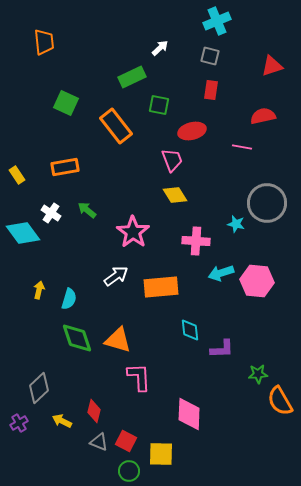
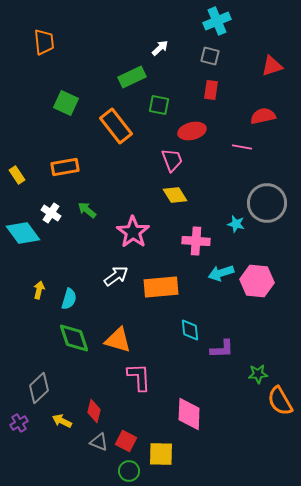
green diamond at (77, 338): moved 3 px left
